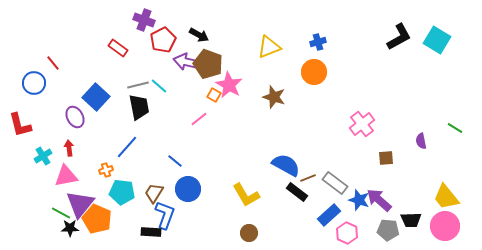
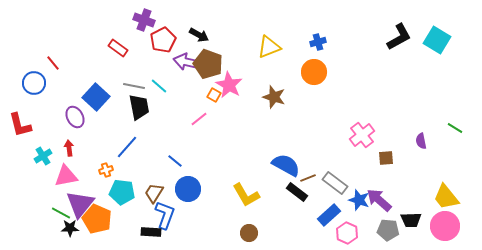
gray line at (138, 85): moved 4 px left, 1 px down; rotated 25 degrees clockwise
pink cross at (362, 124): moved 11 px down
